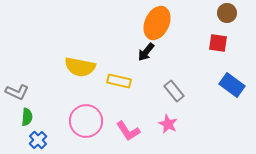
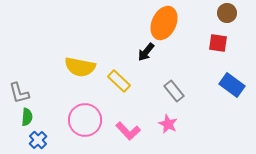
orange ellipse: moved 7 px right
yellow rectangle: rotated 30 degrees clockwise
gray L-shape: moved 2 px right, 1 px down; rotated 50 degrees clockwise
pink circle: moved 1 px left, 1 px up
pink L-shape: rotated 10 degrees counterclockwise
